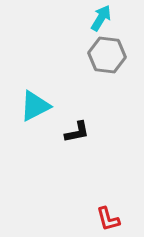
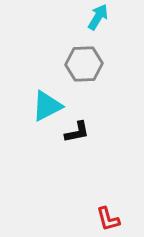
cyan arrow: moved 3 px left, 1 px up
gray hexagon: moved 23 px left, 9 px down; rotated 9 degrees counterclockwise
cyan triangle: moved 12 px right
